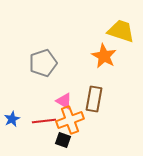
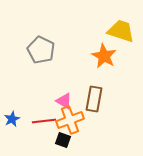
gray pentagon: moved 2 px left, 13 px up; rotated 28 degrees counterclockwise
